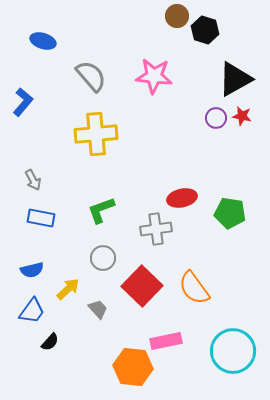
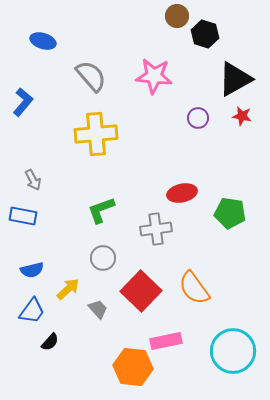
black hexagon: moved 4 px down
purple circle: moved 18 px left
red ellipse: moved 5 px up
blue rectangle: moved 18 px left, 2 px up
red square: moved 1 px left, 5 px down
